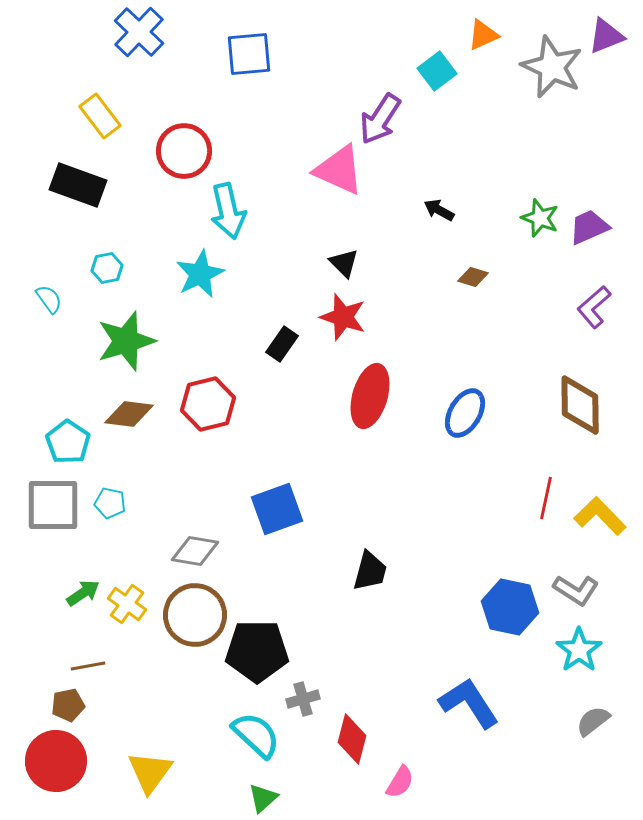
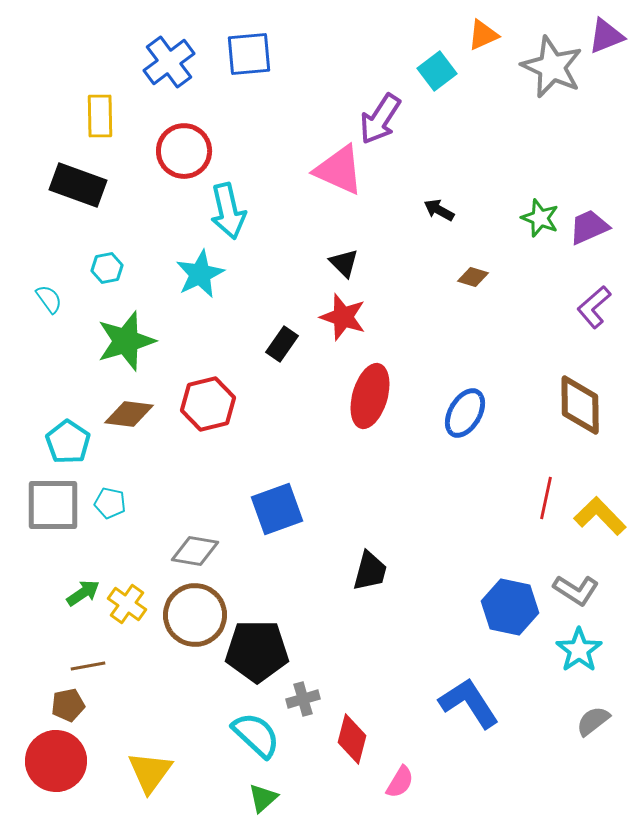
blue cross at (139, 32): moved 30 px right, 30 px down; rotated 9 degrees clockwise
yellow rectangle at (100, 116): rotated 36 degrees clockwise
